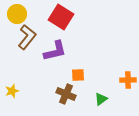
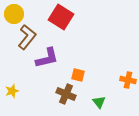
yellow circle: moved 3 px left
purple L-shape: moved 8 px left, 7 px down
orange square: rotated 16 degrees clockwise
orange cross: rotated 14 degrees clockwise
green triangle: moved 2 px left, 3 px down; rotated 32 degrees counterclockwise
